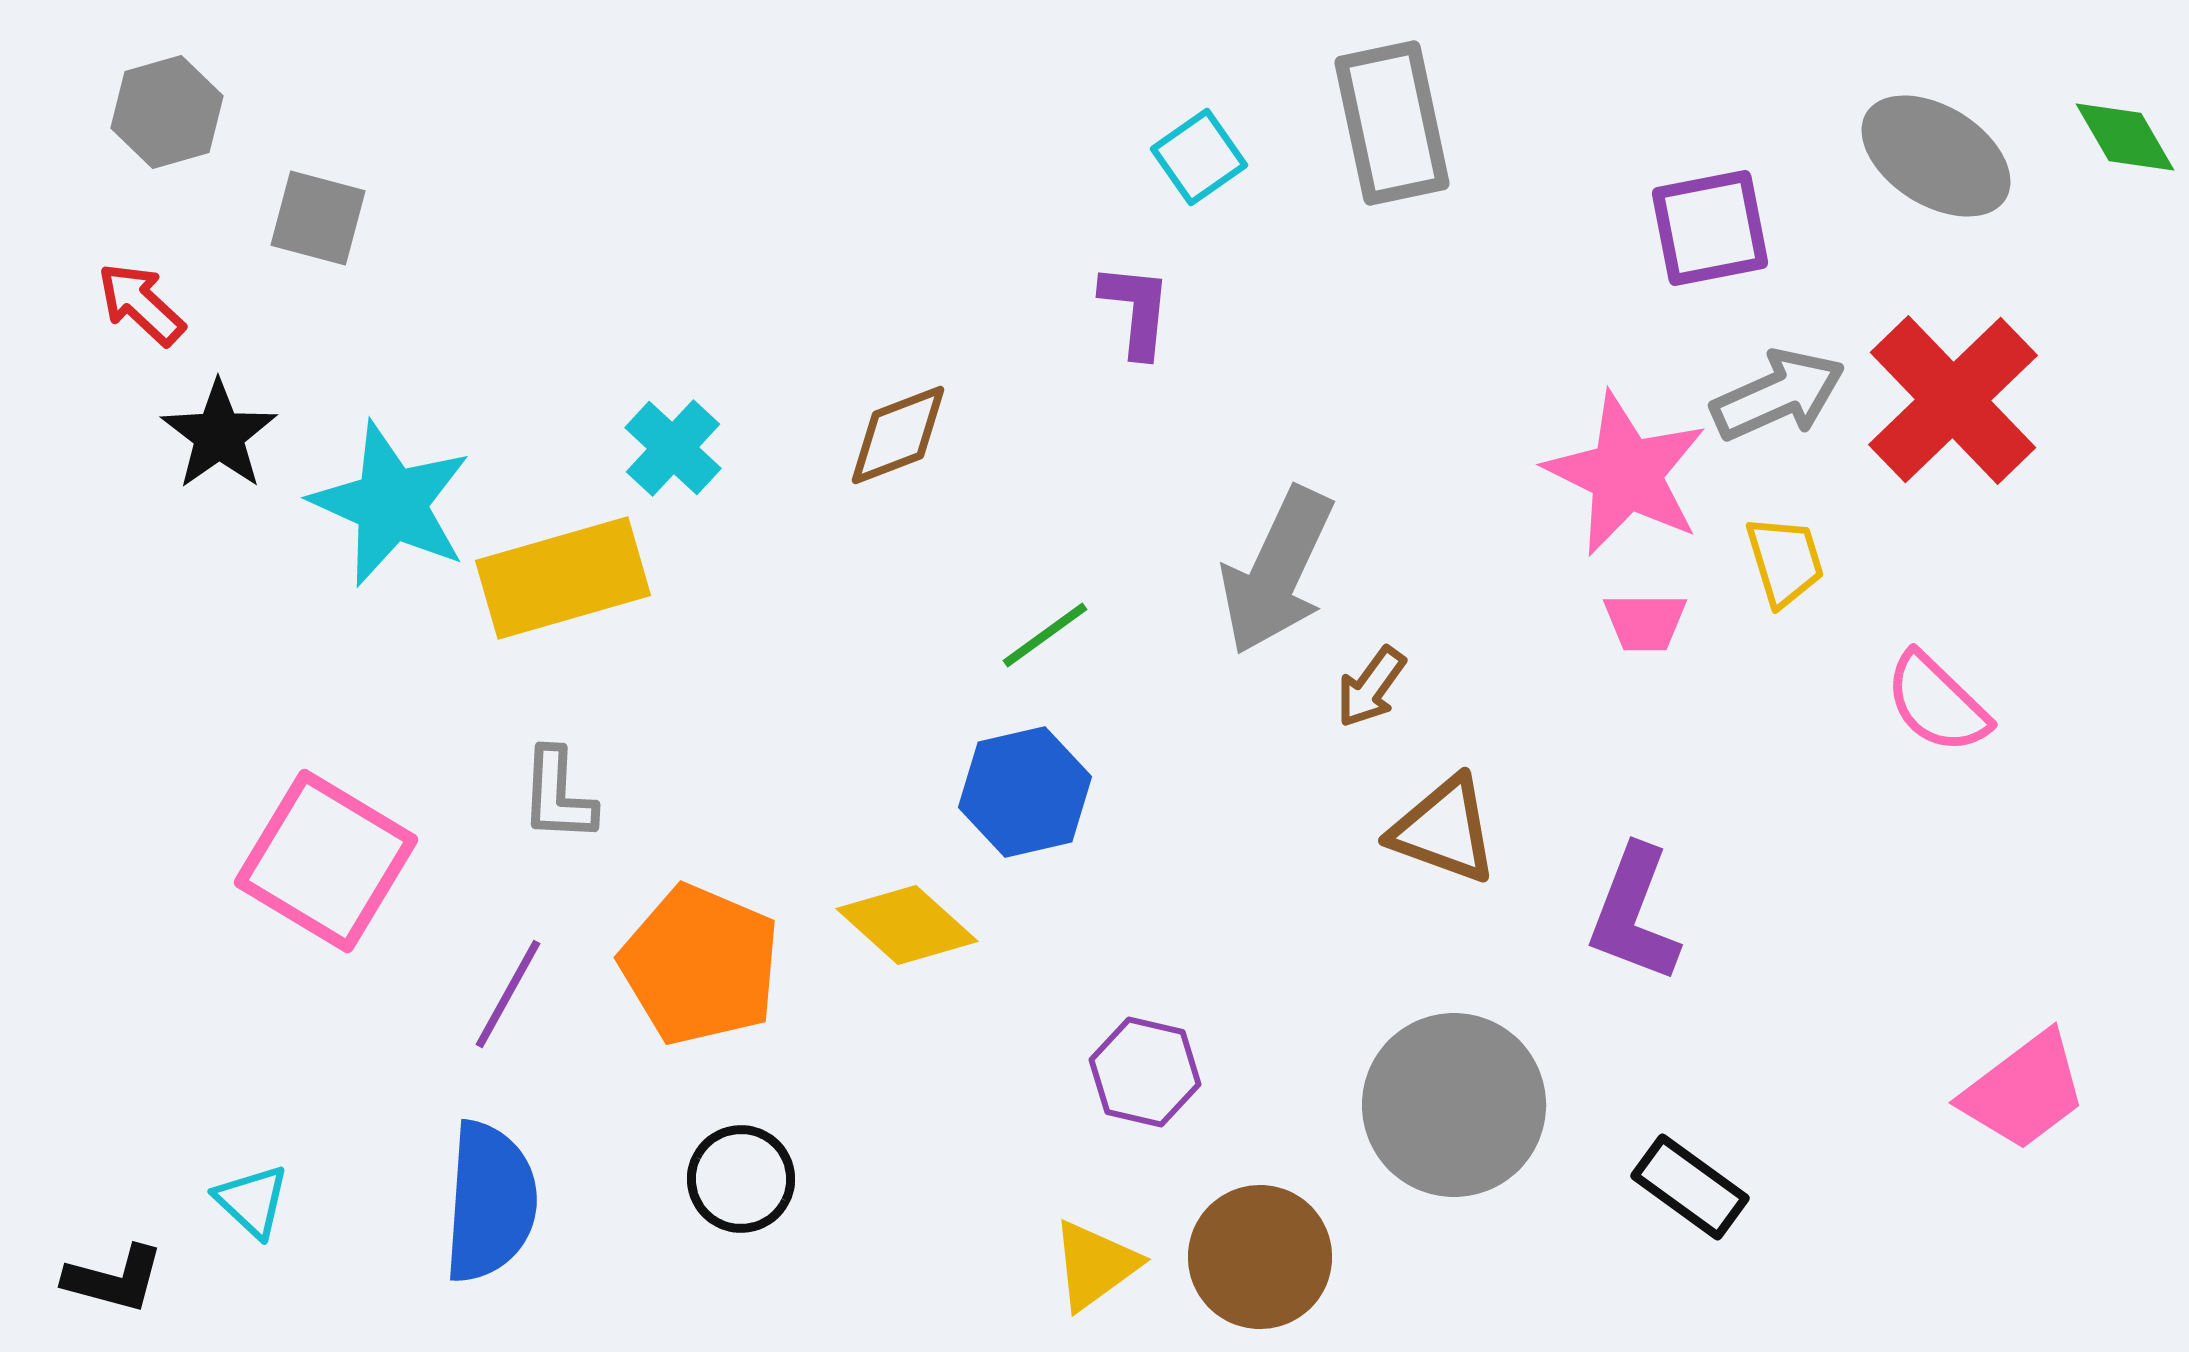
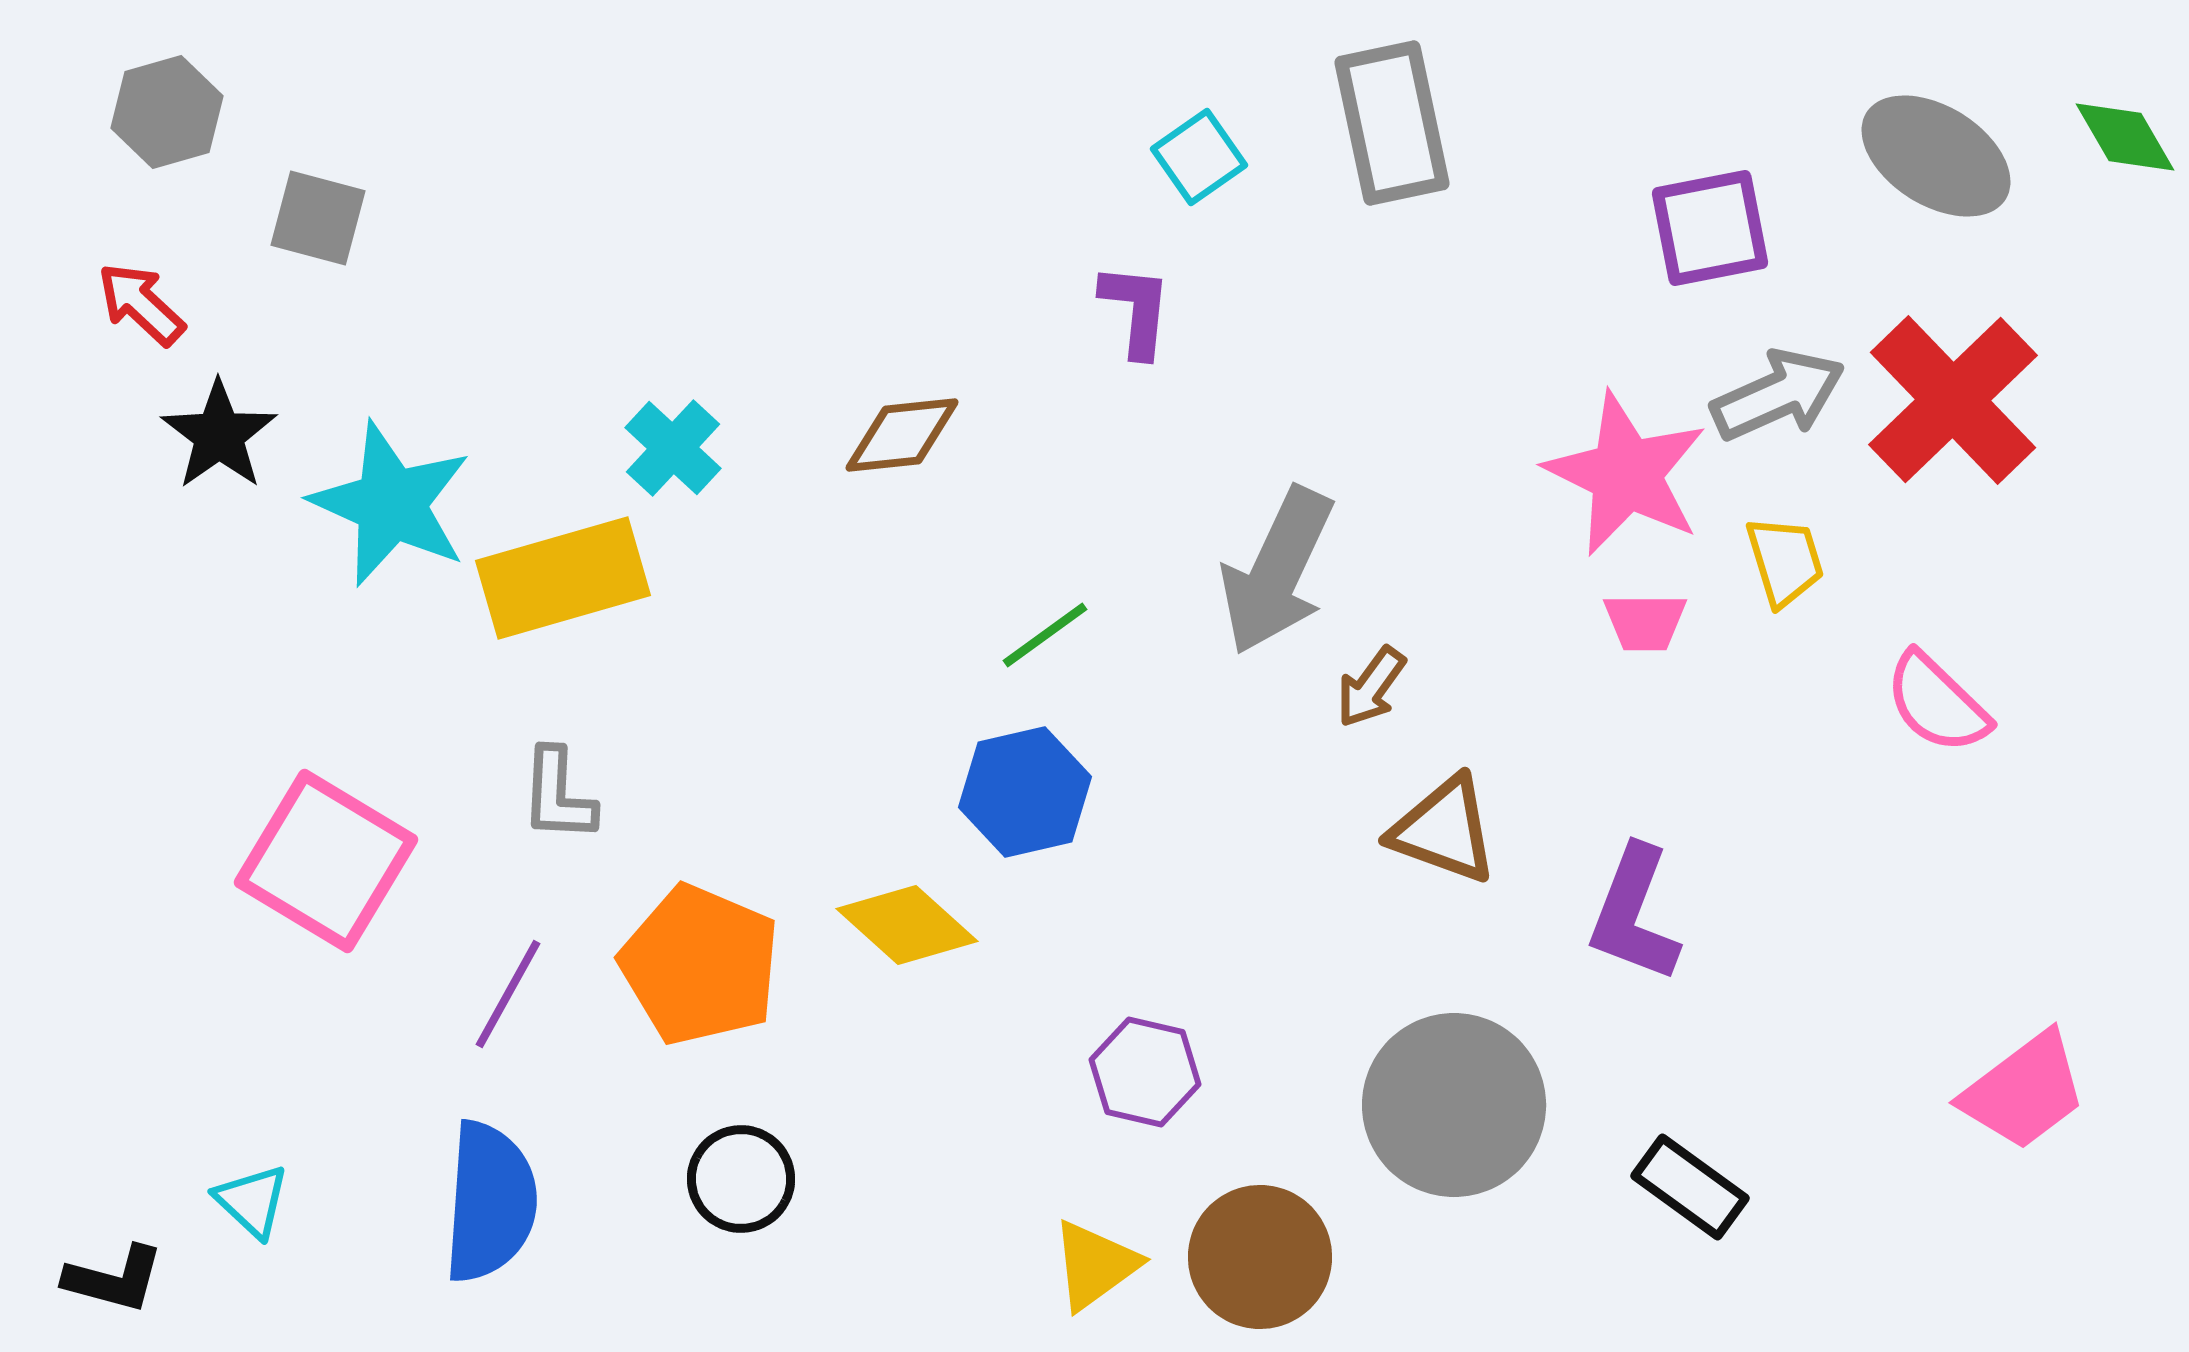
brown diamond at (898, 435): moved 4 px right; rotated 15 degrees clockwise
